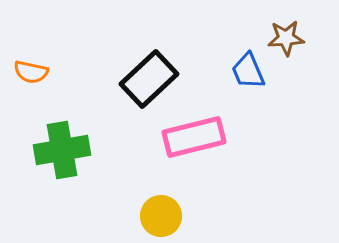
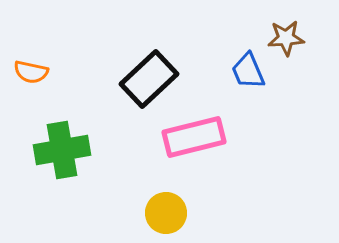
yellow circle: moved 5 px right, 3 px up
